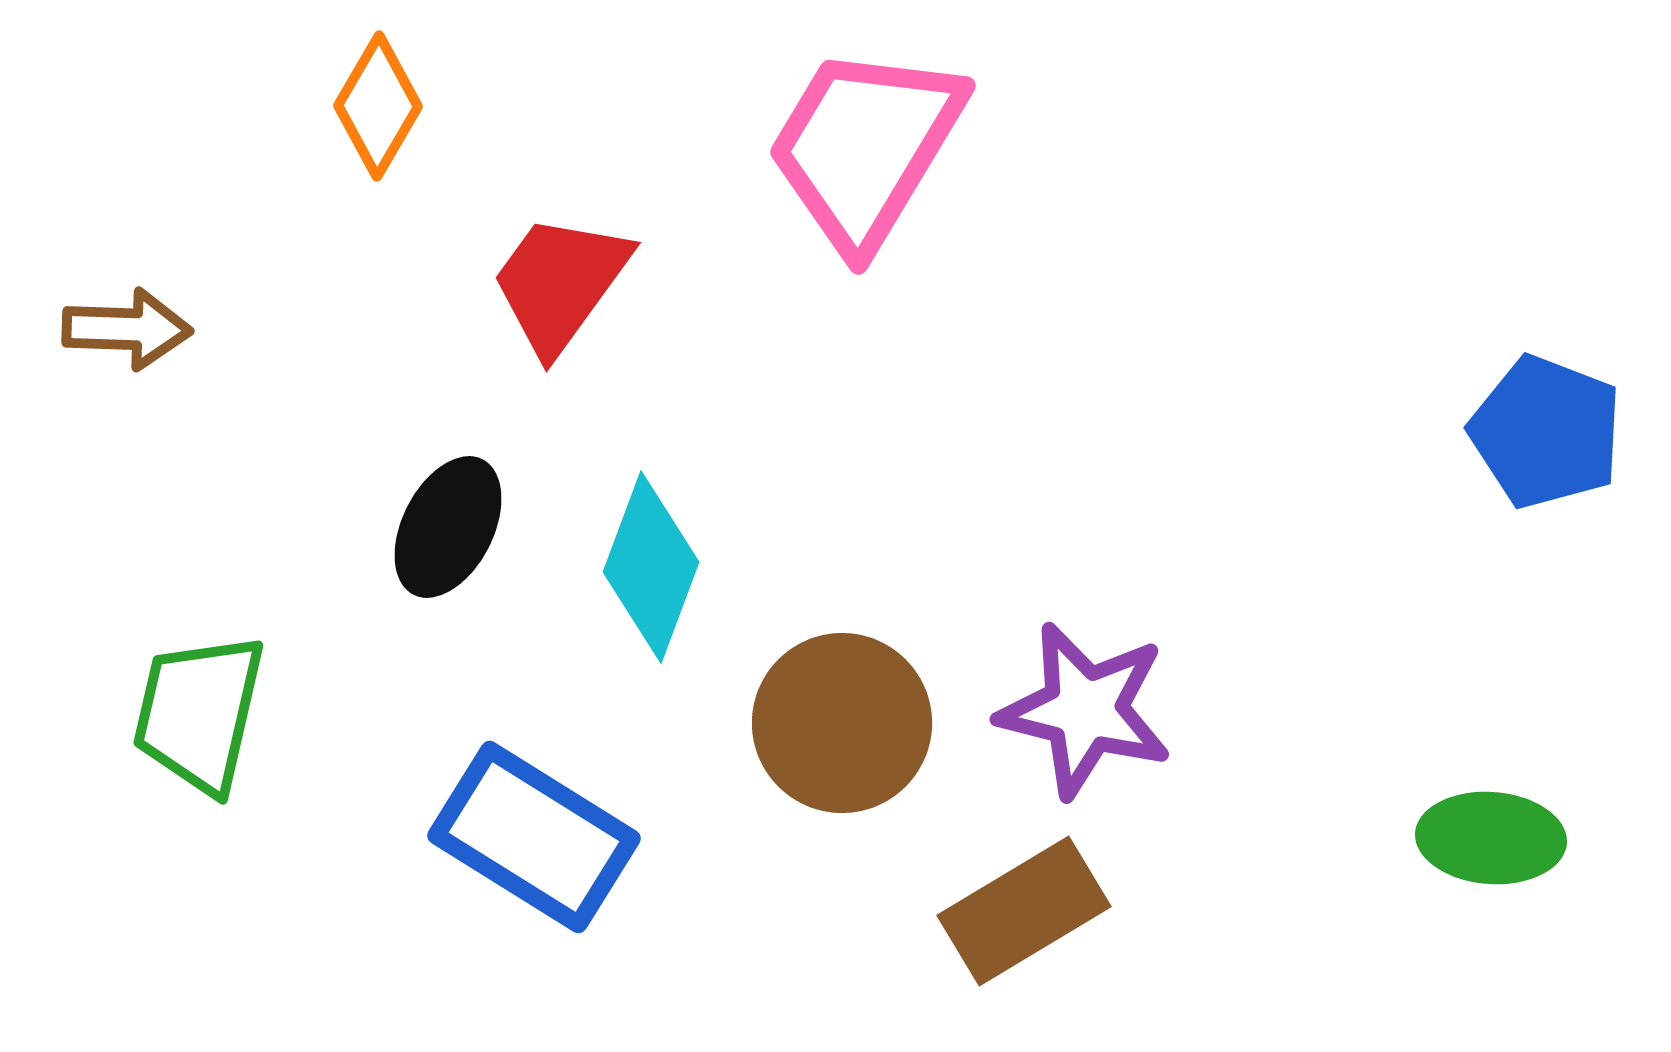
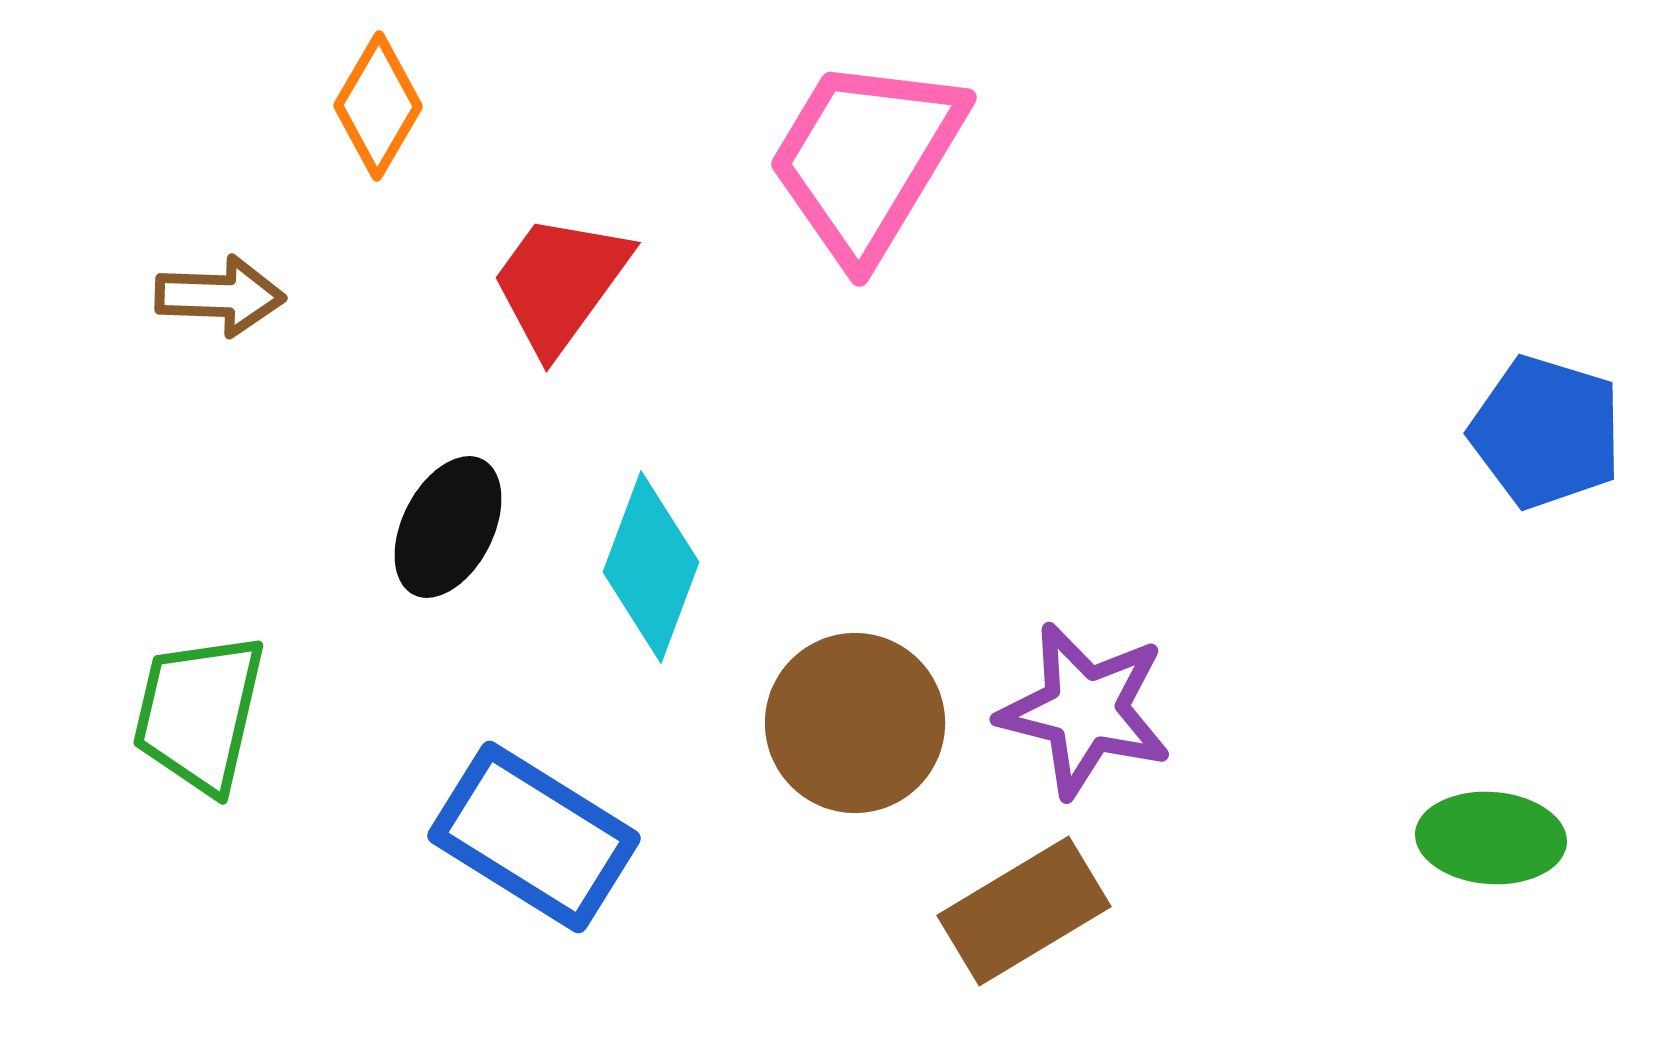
pink trapezoid: moved 1 px right, 12 px down
brown arrow: moved 93 px right, 33 px up
blue pentagon: rotated 4 degrees counterclockwise
brown circle: moved 13 px right
